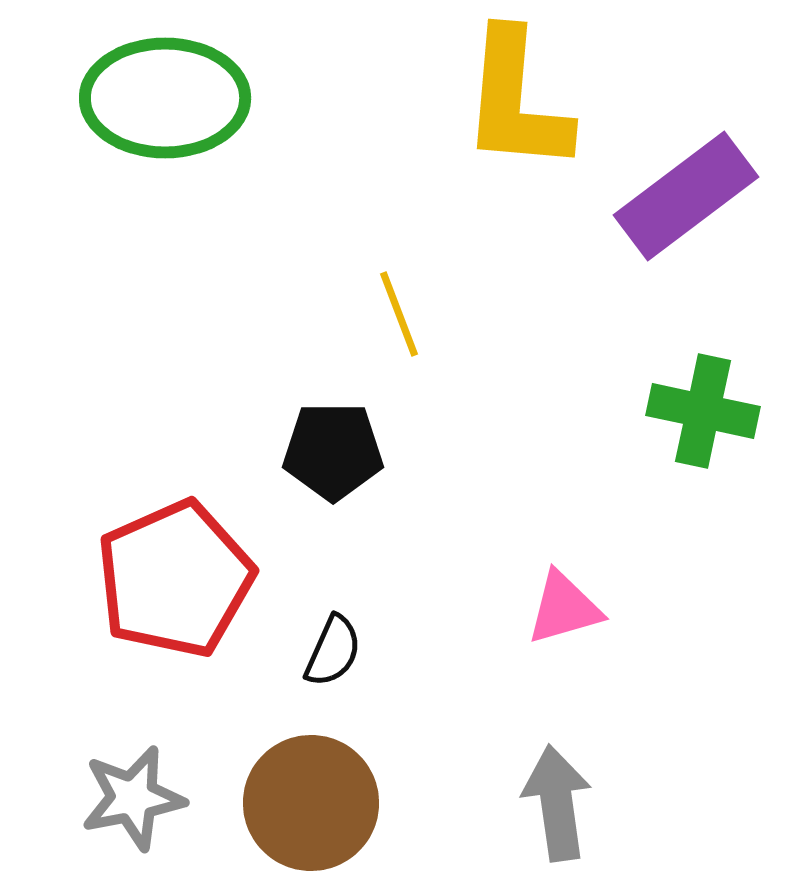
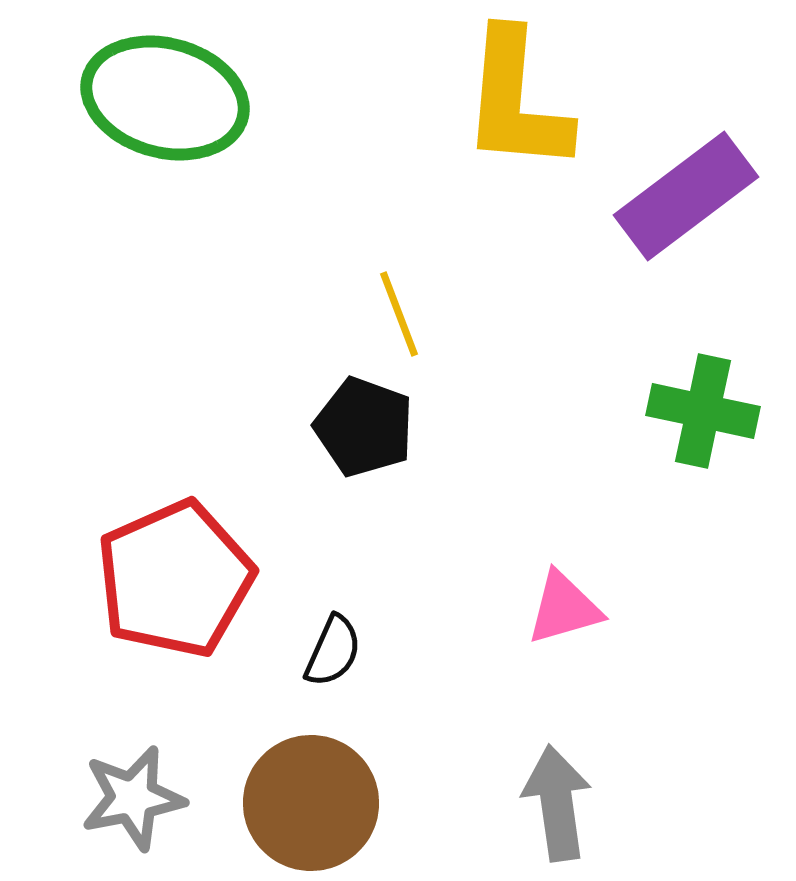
green ellipse: rotated 15 degrees clockwise
black pentagon: moved 31 px right, 24 px up; rotated 20 degrees clockwise
